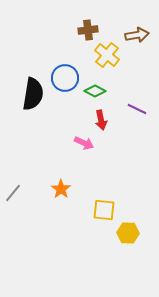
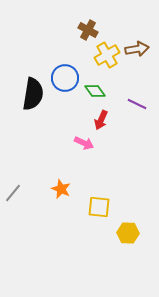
brown cross: rotated 36 degrees clockwise
brown arrow: moved 14 px down
yellow cross: rotated 20 degrees clockwise
green diamond: rotated 25 degrees clockwise
purple line: moved 5 px up
red arrow: rotated 36 degrees clockwise
orange star: rotated 12 degrees counterclockwise
yellow square: moved 5 px left, 3 px up
